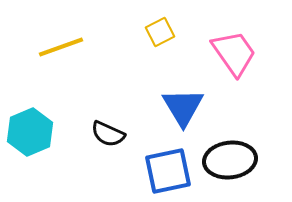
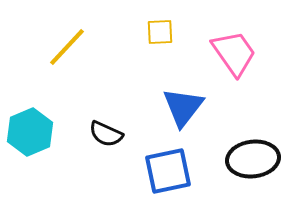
yellow square: rotated 24 degrees clockwise
yellow line: moved 6 px right; rotated 27 degrees counterclockwise
blue triangle: rotated 9 degrees clockwise
black semicircle: moved 2 px left
black ellipse: moved 23 px right, 1 px up
